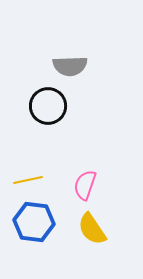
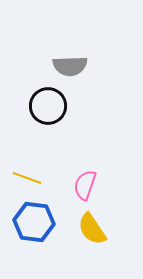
yellow line: moved 1 px left, 2 px up; rotated 32 degrees clockwise
